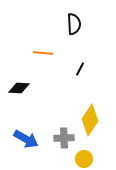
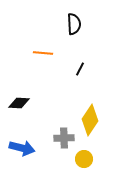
black diamond: moved 15 px down
blue arrow: moved 4 px left, 9 px down; rotated 15 degrees counterclockwise
